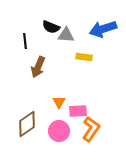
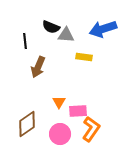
pink circle: moved 1 px right, 3 px down
